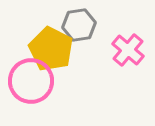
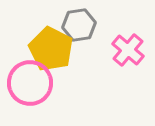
pink circle: moved 1 px left, 2 px down
